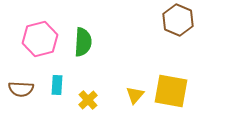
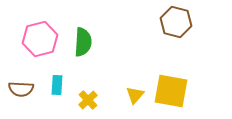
brown hexagon: moved 2 px left, 2 px down; rotated 8 degrees counterclockwise
